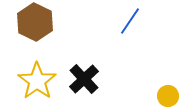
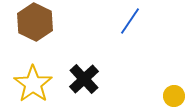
yellow star: moved 4 px left, 3 px down
yellow circle: moved 6 px right
